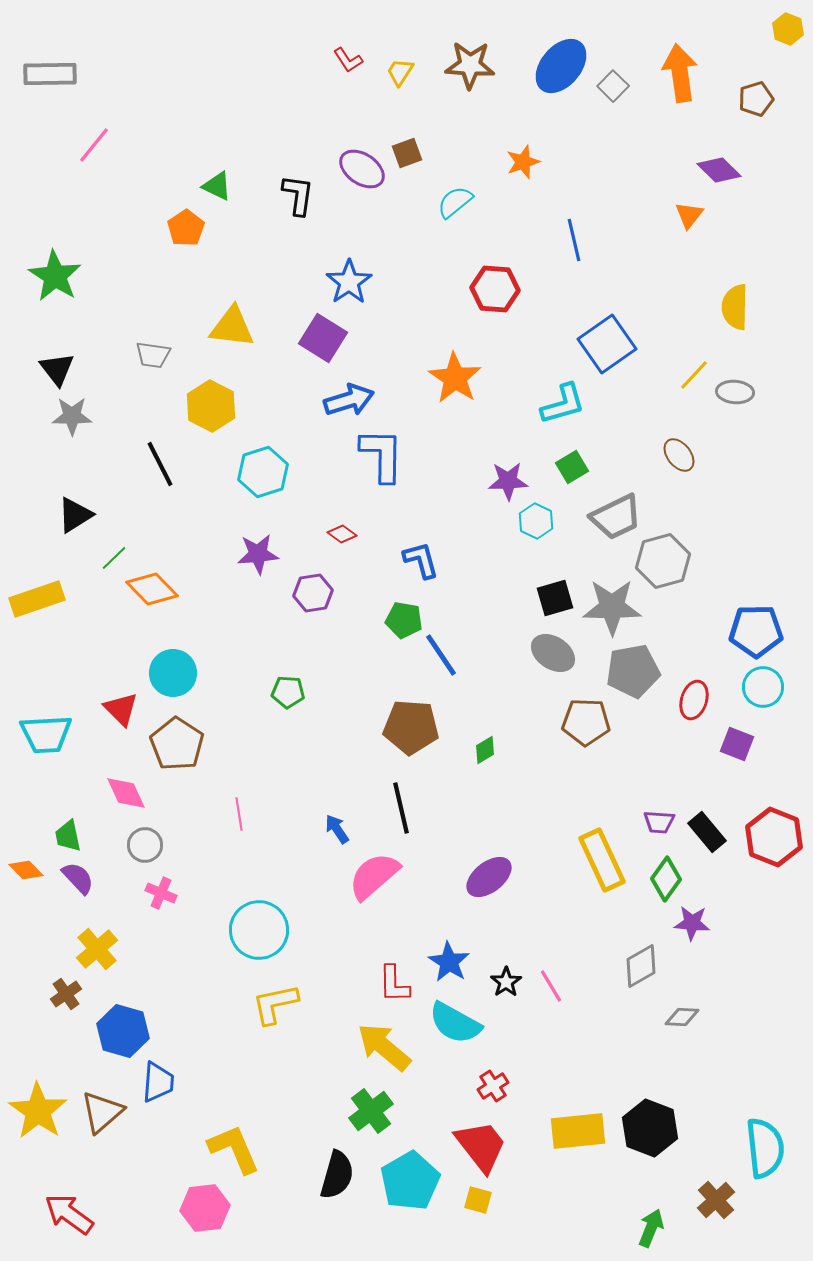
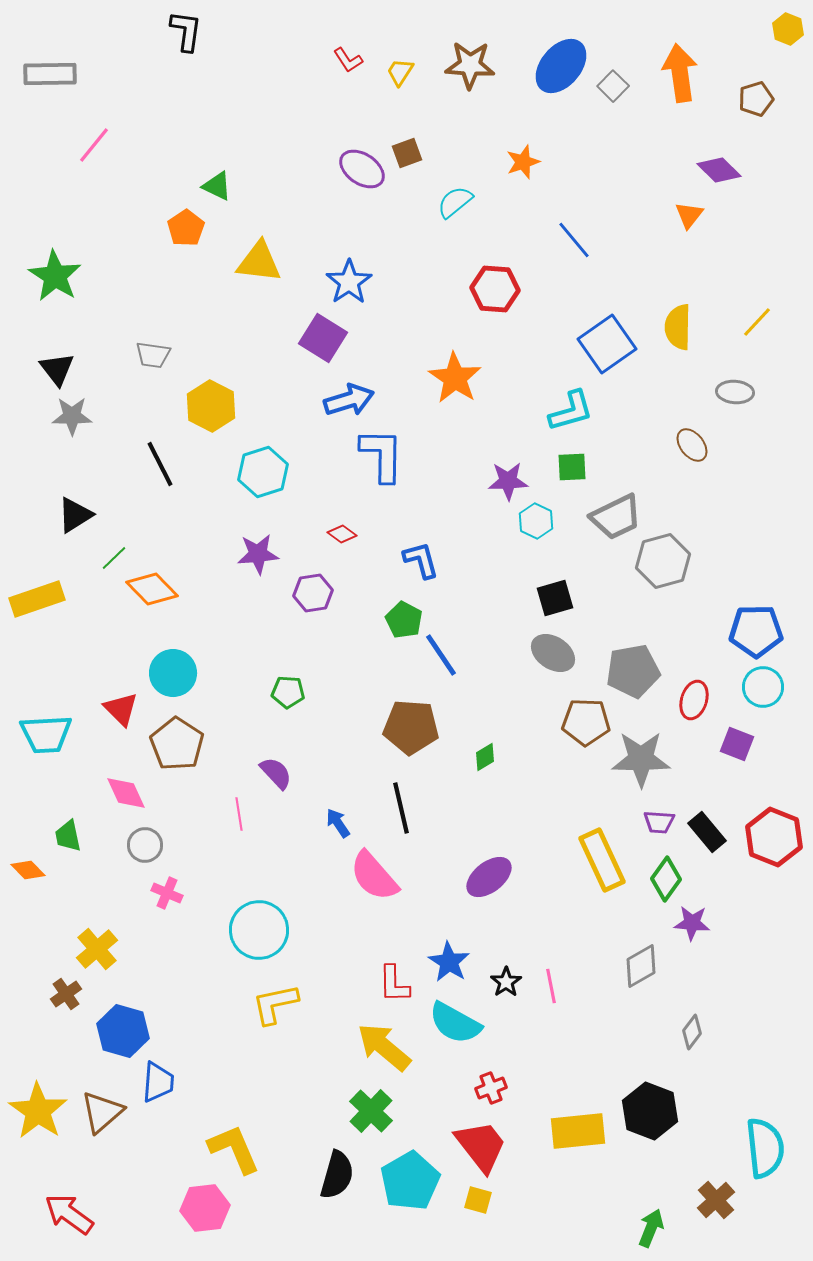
black L-shape at (298, 195): moved 112 px left, 164 px up
blue line at (574, 240): rotated 27 degrees counterclockwise
yellow semicircle at (735, 307): moved 57 px left, 20 px down
yellow triangle at (232, 327): moved 27 px right, 65 px up
yellow line at (694, 375): moved 63 px right, 53 px up
cyan L-shape at (563, 404): moved 8 px right, 7 px down
brown ellipse at (679, 455): moved 13 px right, 10 px up
green square at (572, 467): rotated 28 degrees clockwise
gray star at (612, 607): moved 29 px right, 152 px down
green pentagon at (404, 620): rotated 18 degrees clockwise
green diamond at (485, 750): moved 7 px down
blue arrow at (337, 829): moved 1 px right, 6 px up
orange diamond at (26, 870): moved 2 px right
pink semicircle at (374, 876): rotated 90 degrees counterclockwise
purple semicircle at (78, 878): moved 198 px right, 105 px up
pink cross at (161, 893): moved 6 px right
pink line at (551, 986): rotated 20 degrees clockwise
gray diamond at (682, 1017): moved 10 px right, 15 px down; rotated 56 degrees counterclockwise
red cross at (493, 1086): moved 2 px left, 2 px down; rotated 12 degrees clockwise
green cross at (371, 1111): rotated 9 degrees counterclockwise
black hexagon at (650, 1128): moved 17 px up
